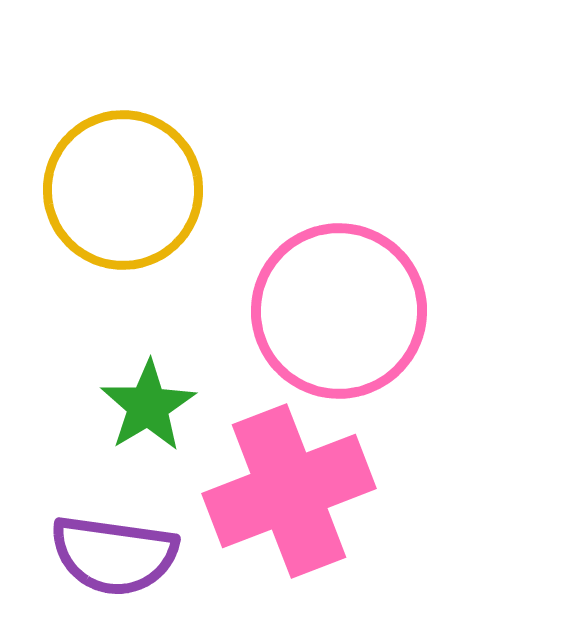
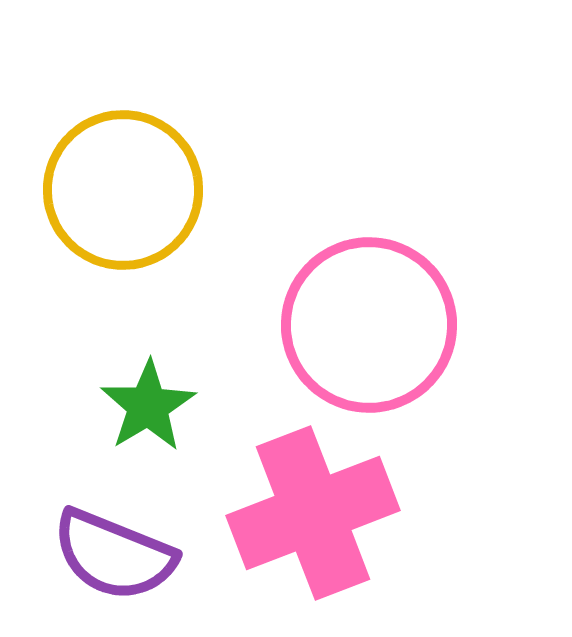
pink circle: moved 30 px right, 14 px down
pink cross: moved 24 px right, 22 px down
purple semicircle: rotated 14 degrees clockwise
